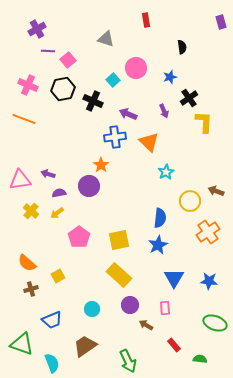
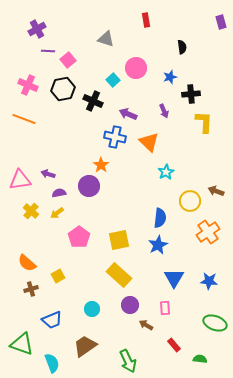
black cross at (189, 98): moved 2 px right, 4 px up; rotated 30 degrees clockwise
blue cross at (115, 137): rotated 20 degrees clockwise
